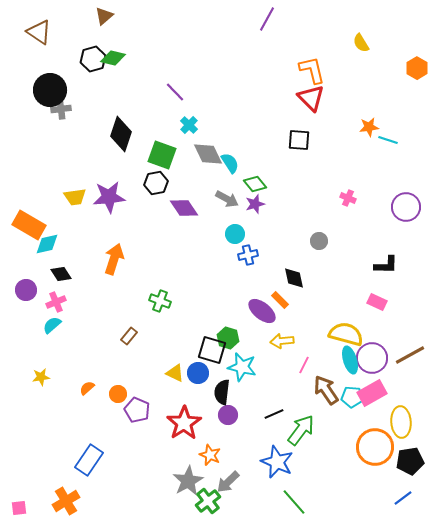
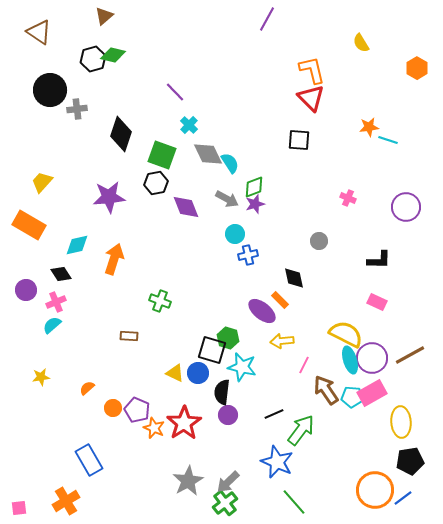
green diamond at (113, 58): moved 3 px up
gray cross at (61, 109): moved 16 px right
green diamond at (255, 184): moved 1 px left, 3 px down; rotated 70 degrees counterclockwise
yellow trapezoid at (75, 197): moved 33 px left, 15 px up; rotated 140 degrees clockwise
purple diamond at (184, 208): moved 2 px right, 1 px up; rotated 12 degrees clockwise
cyan diamond at (47, 244): moved 30 px right, 1 px down
black L-shape at (386, 265): moved 7 px left, 5 px up
yellow semicircle at (346, 334): rotated 12 degrees clockwise
brown rectangle at (129, 336): rotated 54 degrees clockwise
orange circle at (118, 394): moved 5 px left, 14 px down
orange circle at (375, 447): moved 43 px down
orange star at (210, 455): moved 56 px left, 27 px up
blue rectangle at (89, 460): rotated 64 degrees counterclockwise
green cross at (208, 501): moved 17 px right, 2 px down
